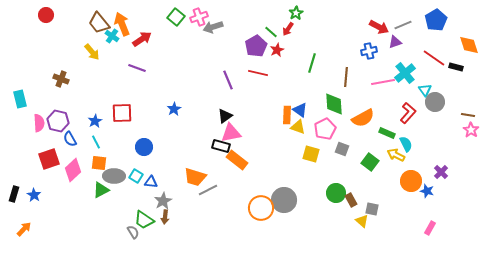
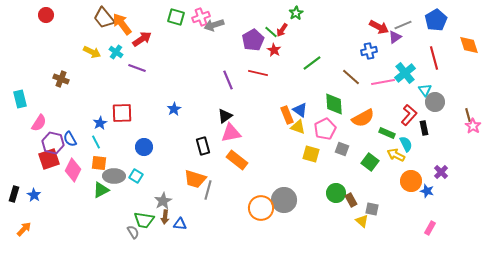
green square at (176, 17): rotated 24 degrees counterclockwise
pink cross at (199, 17): moved 2 px right
brown trapezoid at (99, 23): moved 5 px right, 5 px up
orange arrow at (122, 24): rotated 15 degrees counterclockwise
gray arrow at (213, 27): moved 1 px right, 2 px up
red arrow at (288, 29): moved 6 px left, 1 px down
cyan cross at (112, 36): moved 4 px right, 16 px down
purple triangle at (395, 42): moved 5 px up; rotated 16 degrees counterclockwise
purple pentagon at (256, 46): moved 3 px left, 6 px up
red star at (277, 50): moved 3 px left; rotated 16 degrees counterclockwise
yellow arrow at (92, 52): rotated 24 degrees counterclockwise
red line at (434, 58): rotated 40 degrees clockwise
green line at (312, 63): rotated 36 degrees clockwise
black rectangle at (456, 67): moved 32 px left, 61 px down; rotated 64 degrees clockwise
brown line at (346, 77): moved 5 px right; rotated 54 degrees counterclockwise
red L-shape at (408, 113): moved 1 px right, 2 px down
orange rectangle at (287, 115): rotated 24 degrees counterclockwise
brown line at (468, 115): rotated 64 degrees clockwise
purple hexagon at (58, 121): moved 5 px left, 22 px down
blue star at (95, 121): moved 5 px right, 2 px down
pink semicircle at (39, 123): rotated 36 degrees clockwise
pink star at (471, 130): moved 2 px right, 4 px up
black rectangle at (221, 146): moved 18 px left; rotated 60 degrees clockwise
pink diamond at (73, 170): rotated 20 degrees counterclockwise
orange trapezoid at (195, 177): moved 2 px down
blue triangle at (151, 182): moved 29 px right, 42 px down
gray line at (208, 190): rotated 48 degrees counterclockwise
green trapezoid at (144, 220): rotated 25 degrees counterclockwise
